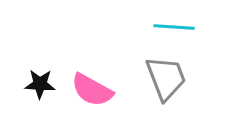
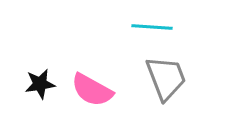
cyan line: moved 22 px left
black star: rotated 12 degrees counterclockwise
